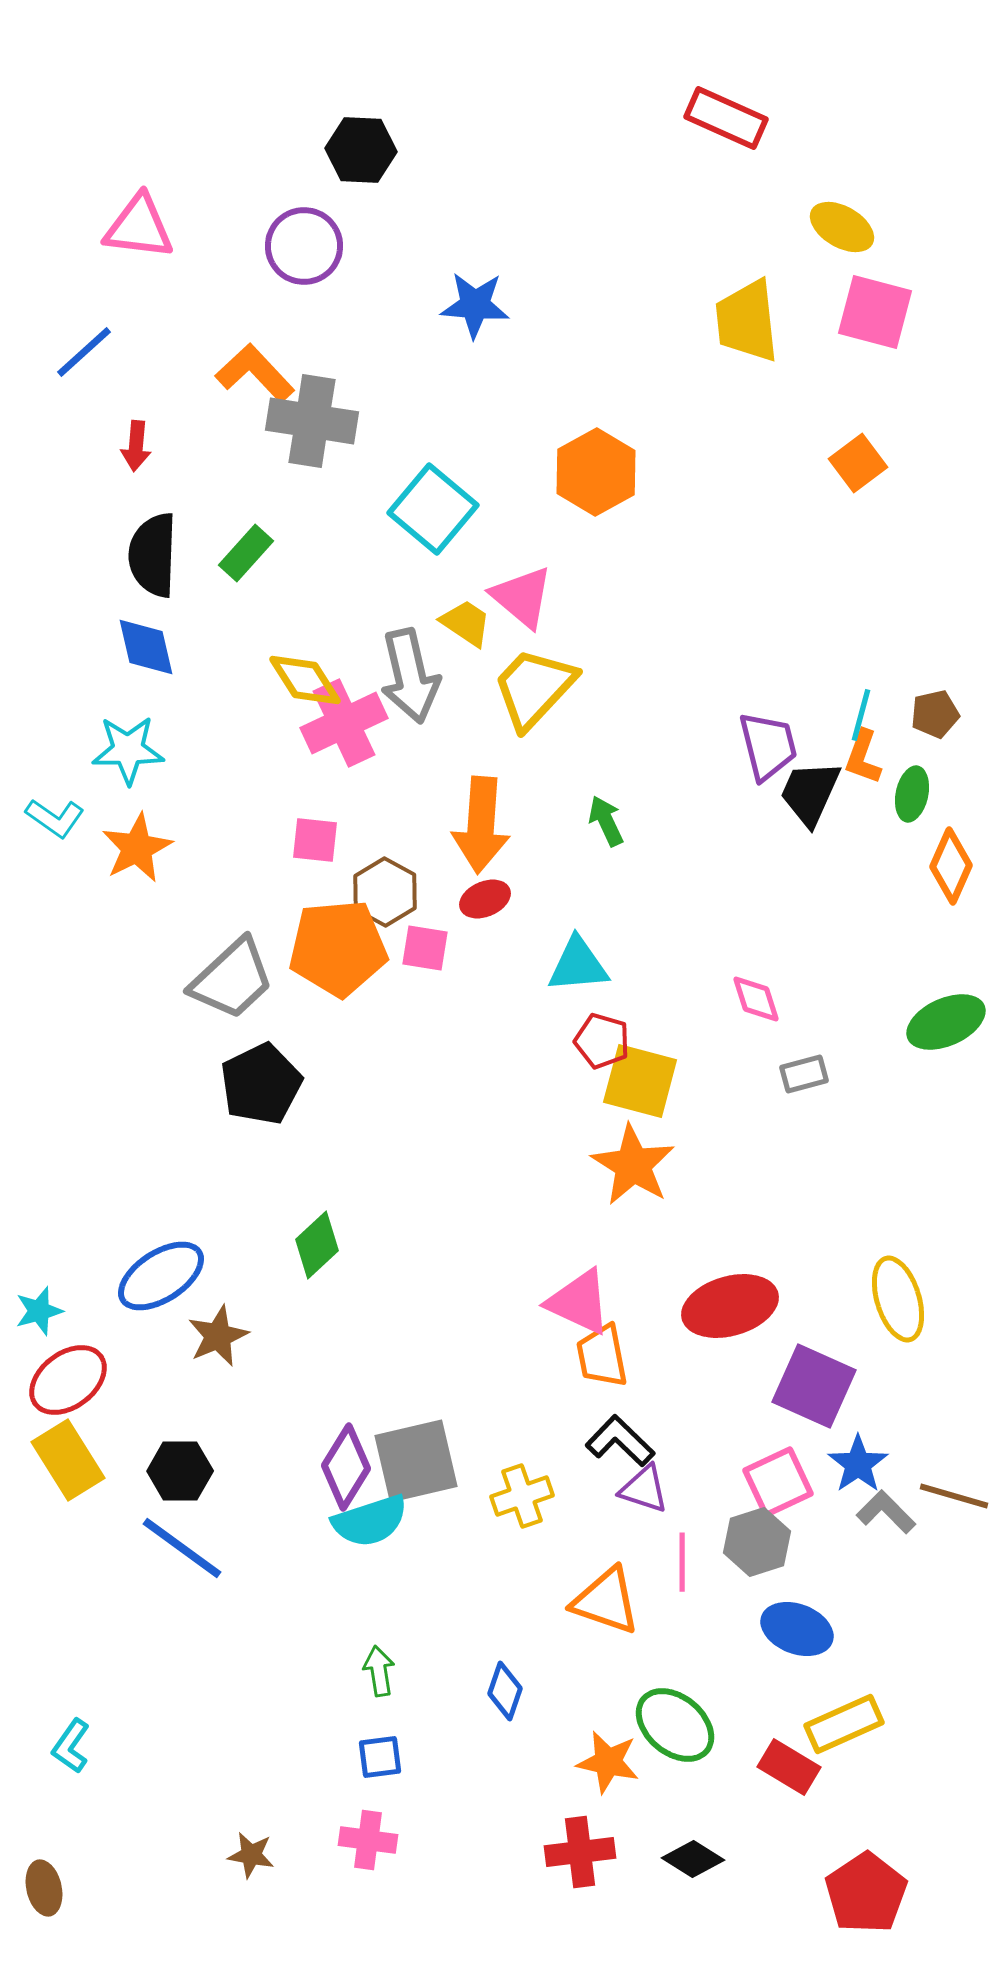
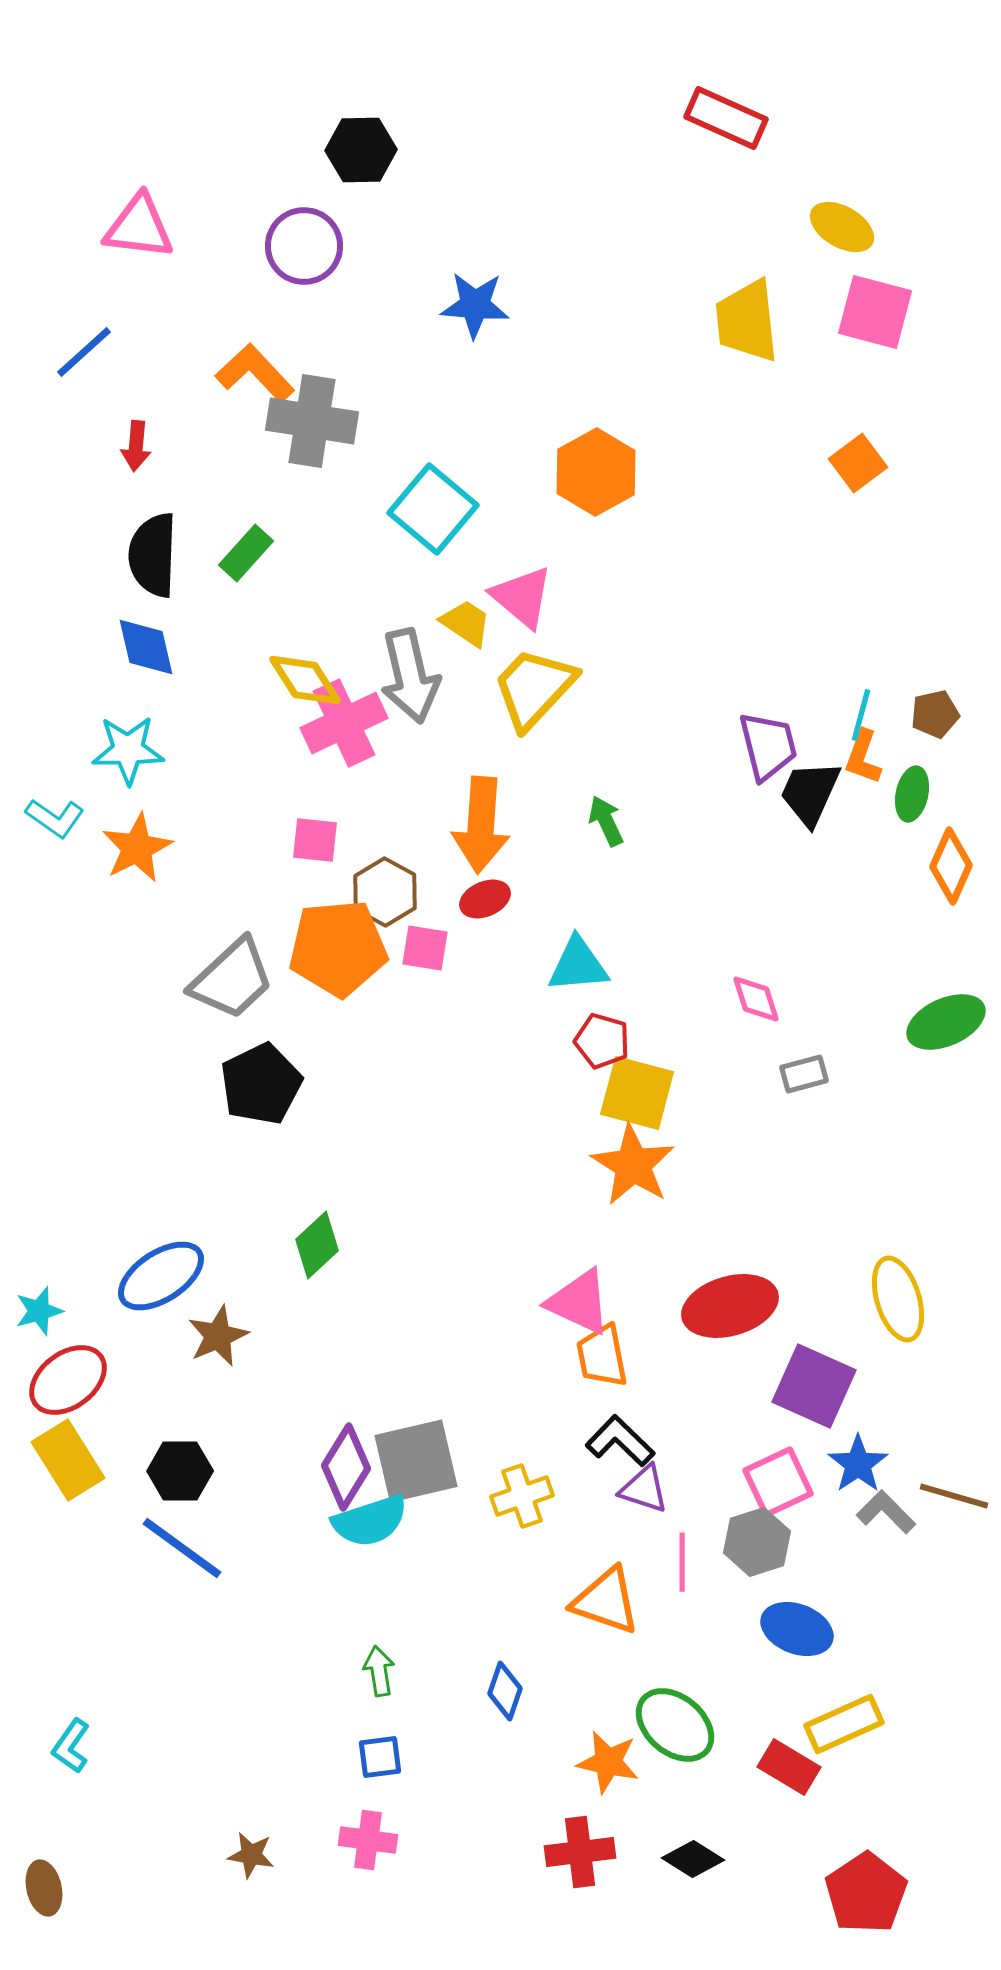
black hexagon at (361, 150): rotated 4 degrees counterclockwise
yellow square at (640, 1081): moved 3 px left, 12 px down
